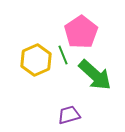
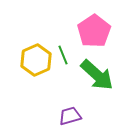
pink pentagon: moved 13 px right, 1 px up
green arrow: moved 2 px right
purple trapezoid: moved 1 px right, 1 px down
